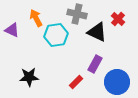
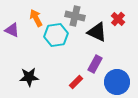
gray cross: moved 2 px left, 2 px down
